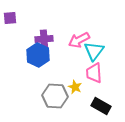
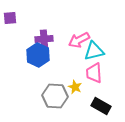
cyan triangle: rotated 40 degrees clockwise
